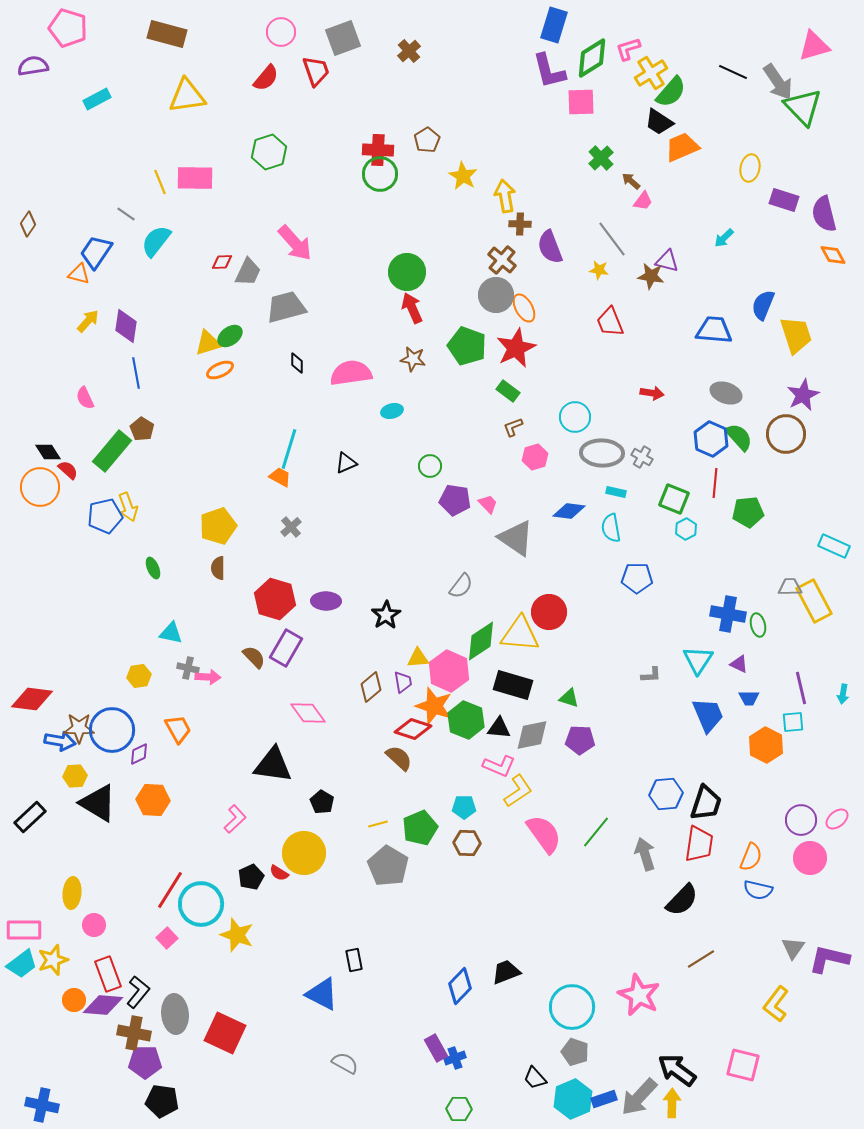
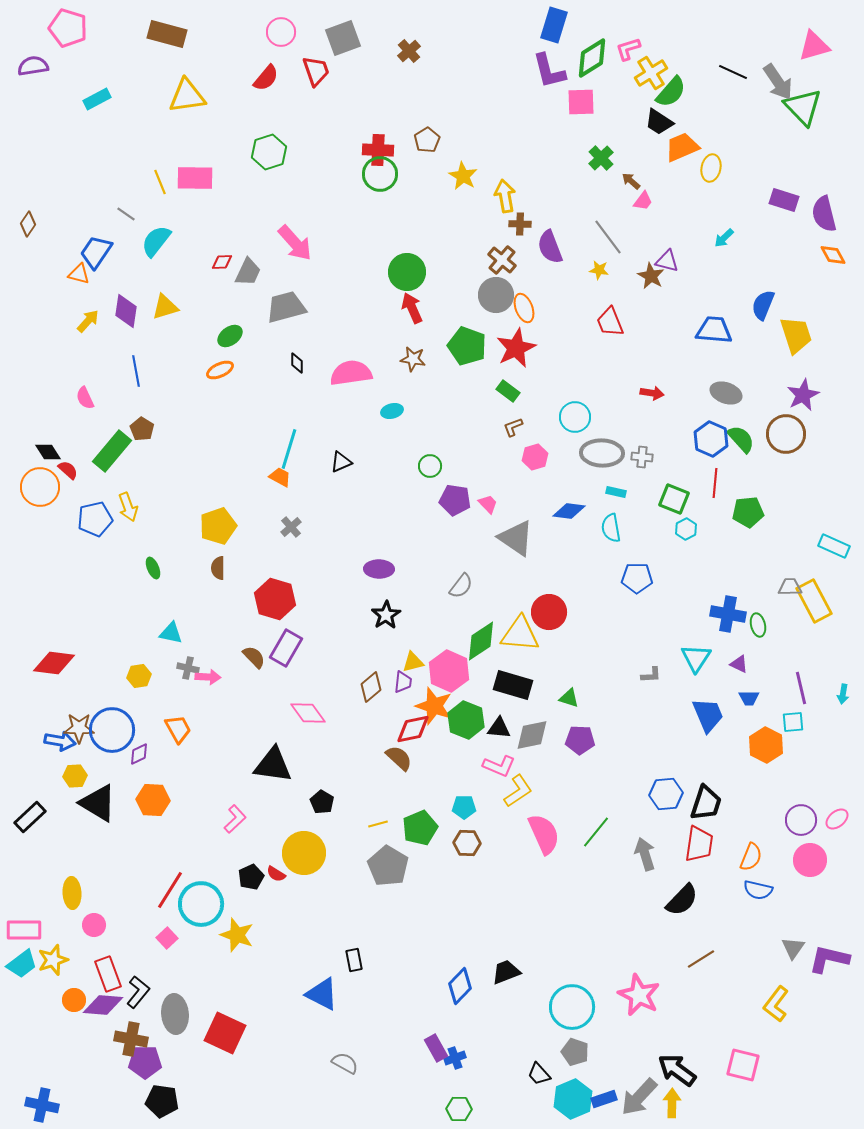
yellow ellipse at (750, 168): moved 39 px left
gray line at (612, 239): moved 4 px left, 2 px up
brown star at (651, 276): rotated 20 degrees clockwise
orange ellipse at (524, 308): rotated 8 degrees clockwise
purple diamond at (126, 326): moved 15 px up
yellow triangle at (208, 343): moved 43 px left, 36 px up
blue line at (136, 373): moved 2 px up
green semicircle at (739, 437): moved 2 px right, 2 px down
gray cross at (642, 457): rotated 25 degrees counterclockwise
black triangle at (346, 463): moved 5 px left, 1 px up
blue pentagon at (105, 516): moved 10 px left, 3 px down
purple ellipse at (326, 601): moved 53 px right, 32 px up
yellow triangle at (418, 658): moved 5 px left, 4 px down; rotated 10 degrees counterclockwise
cyan triangle at (698, 660): moved 2 px left, 2 px up
purple trapezoid at (403, 682): rotated 15 degrees clockwise
red diamond at (32, 699): moved 22 px right, 36 px up
red diamond at (413, 729): rotated 30 degrees counterclockwise
pink semicircle at (544, 834): rotated 12 degrees clockwise
pink circle at (810, 858): moved 2 px down
red semicircle at (279, 873): moved 3 px left, 1 px down
yellow ellipse at (72, 893): rotated 8 degrees counterclockwise
brown cross at (134, 1033): moved 3 px left, 6 px down
black trapezoid at (535, 1078): moved 4 px right, 4 px up
